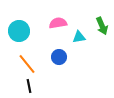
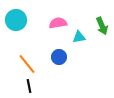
cyan circle: moved 3 px left, 11 px up
